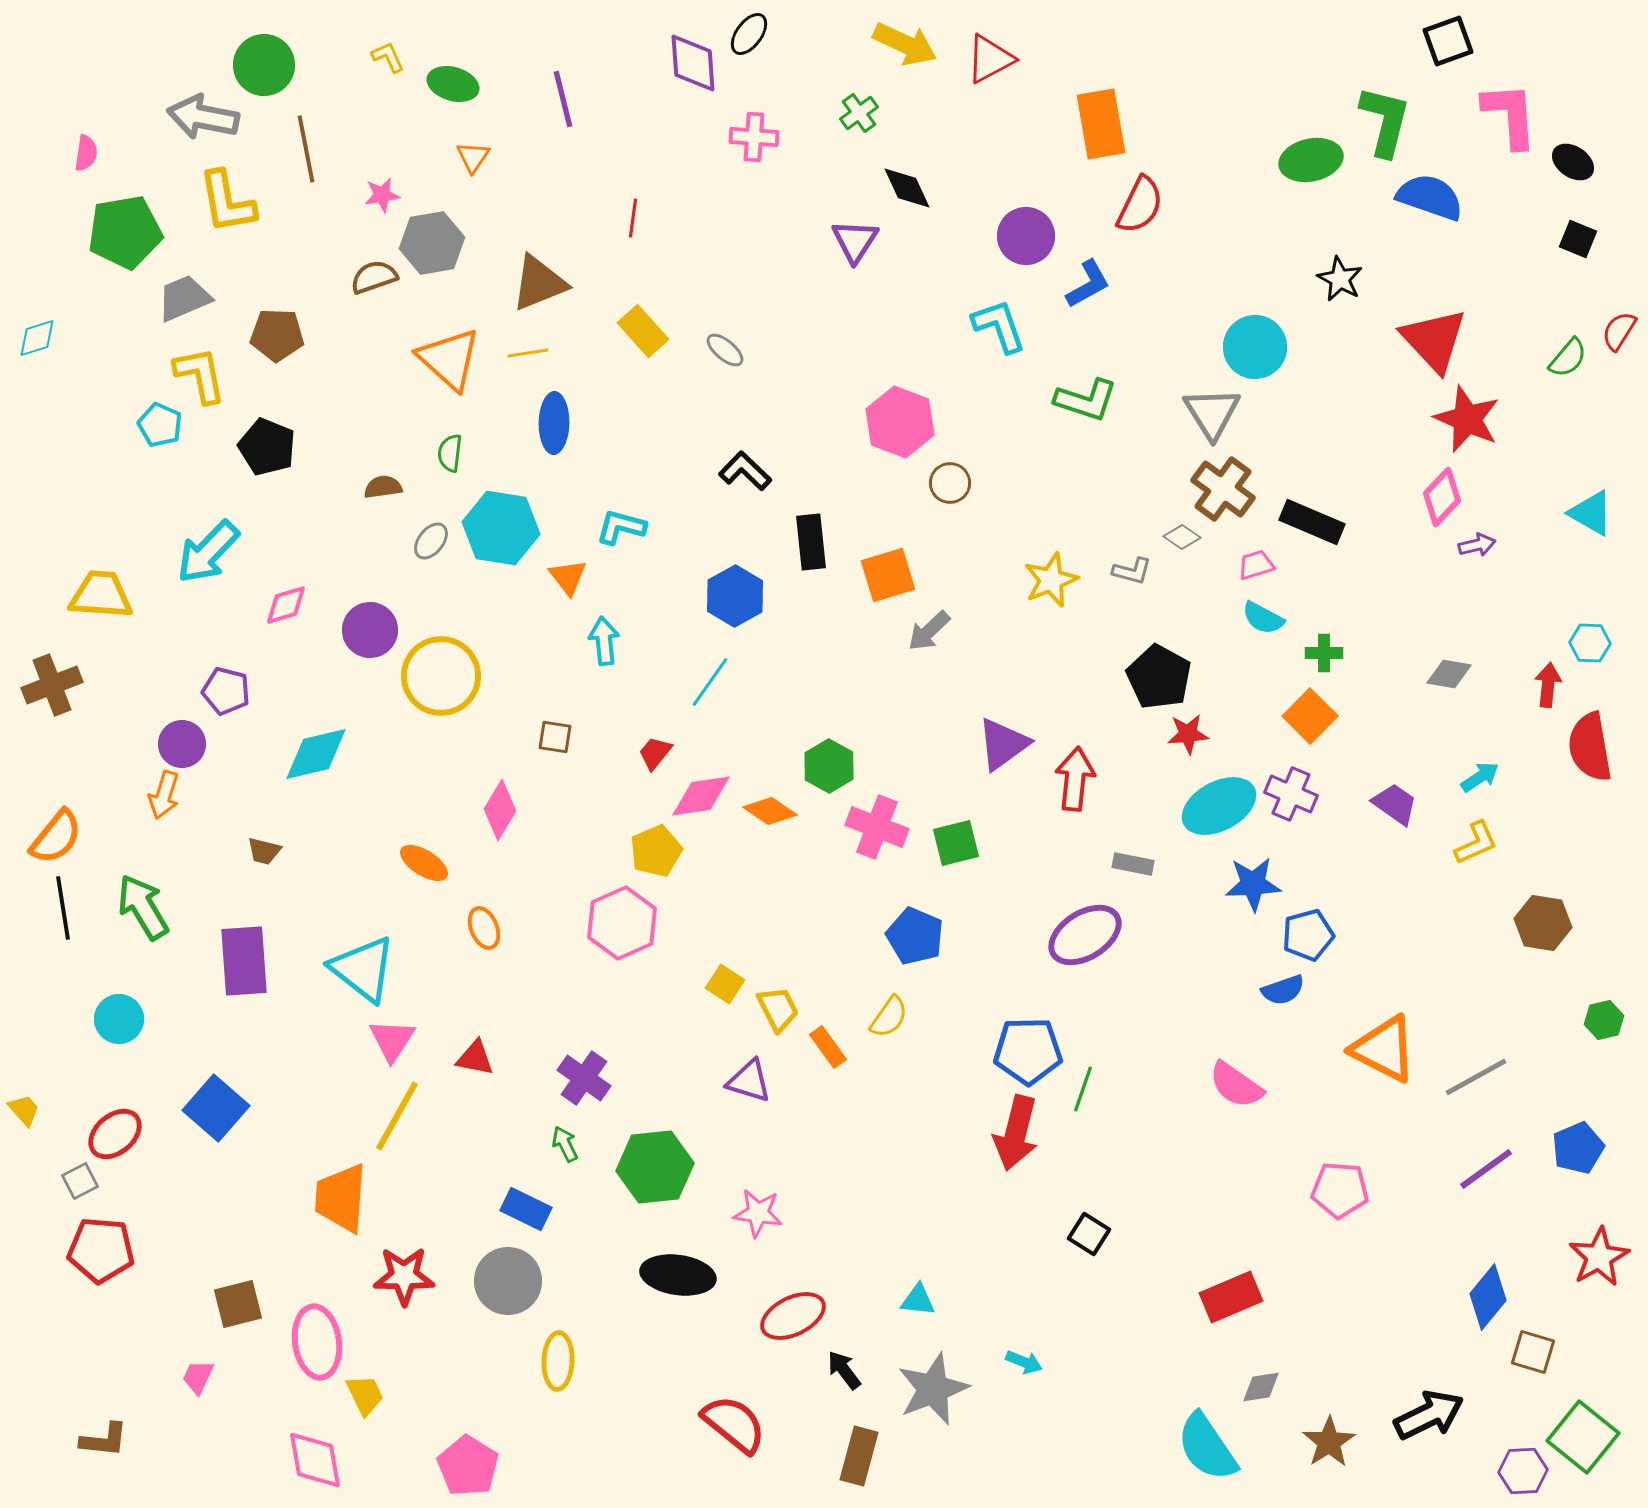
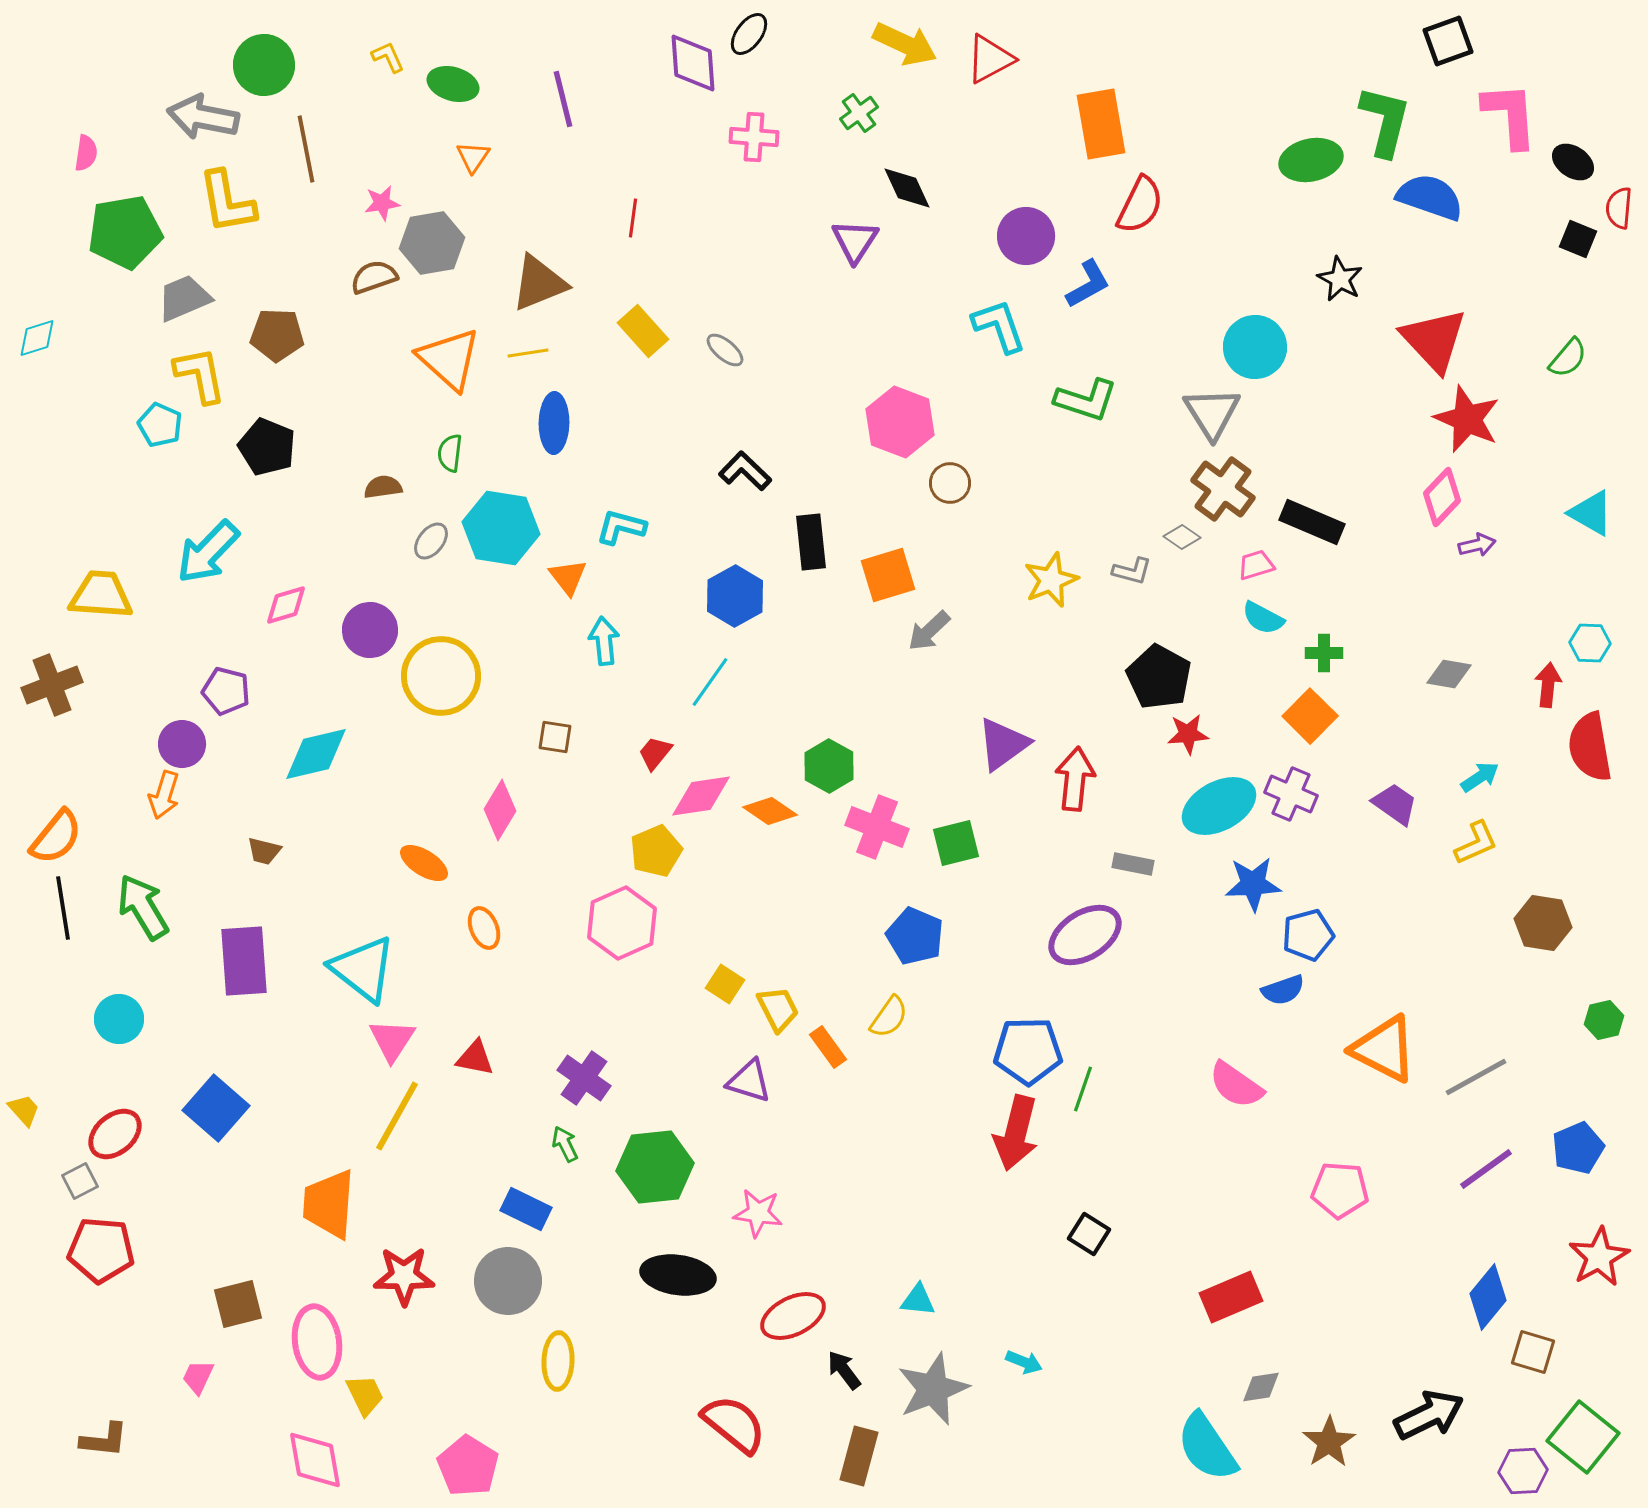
pink star at (382, 195): moved 8 px down
red semicircle at (1619, 331): moved 123 px up; rotated 27 degrees counterclockwise
orange trapezoid at (341, 1198): moved 12 px left, 6 px down
